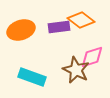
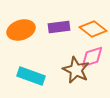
orange diamond: moved 12 px right, 9 px down
cyan rectangle: moved 1 px left, 1 px up
